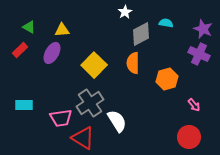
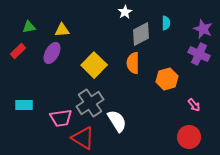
cyan semicircle: rotated 80 degrees clockwise
green triangle: rotated 40 degrees counterclockwise
red rectangle: moved 2 px left, 1 px down
